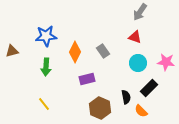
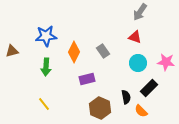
orange diamond: moved 1 px left
